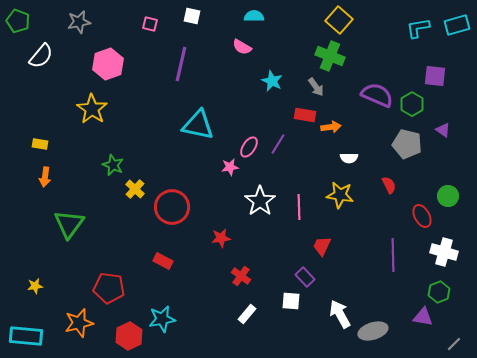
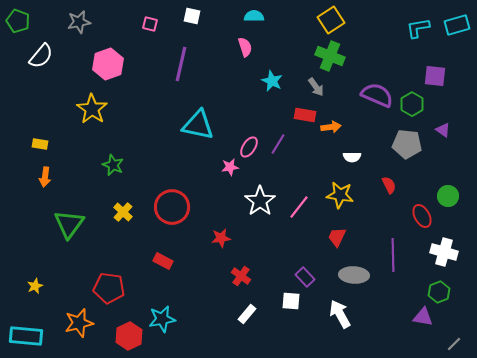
yellow square at (339, 20): moved 8 px left; rotated 16 degrees clockwise
pink semicircle at (242, 47): moved 3 px right; rotated 138 degrees counterclockwise
gray pentagon at (407, 144): rotated 8 degrees counterclockwise
white semicircle at (349, 158): moved 3 px right, 1 px up
yellow cross at (135, 189): moved 12 px left, 23 px down
pink line at (299, 207): rotated 40 degrees clockwise
red trapezoid at (322, 246): moved 15 px right, 9 px up
yellow star at (35, 286): rotated 14 degrees counterclockwise
gray ellipse at (373, 331): moved 19 px left, 56 px up; rotated 20 degrees clockwise
